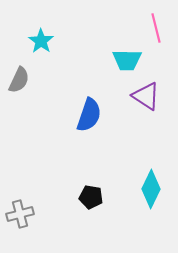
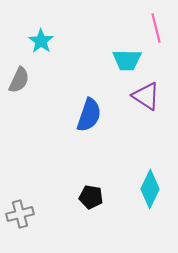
cyan diamond: moved 1 px left
